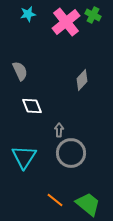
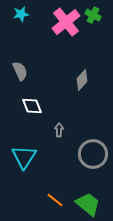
cyan star: moved 7 px left
gray circle: moved 22 px right, 1 px down
